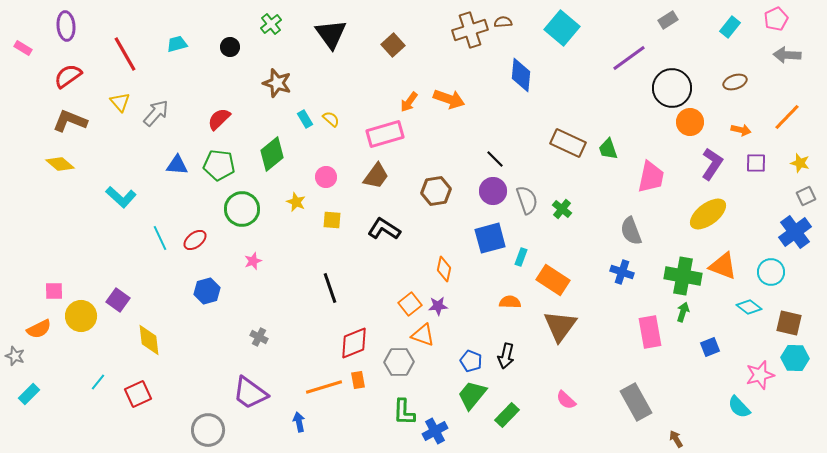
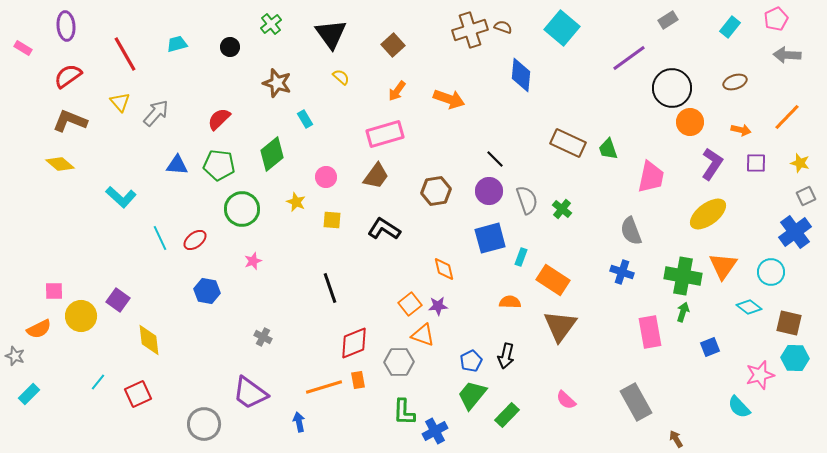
brown semicircle at (503, 22): moved 5 px down; rotated 24 degrees clockwise
orange arrow at (409, 102): moved 12 px left, 11 px up
yellow semicircle at (331, 119): moved 10 px right, 42 px up
purple circle at (493, 191): moved 4 px left
orange triangle at (723, 266): rotated 44 degrees clockwise
orange diamond at (444, 269): rotated 25 degrees counterclockwise
blue hexagon at (207, 291): rotated 25 degrees clockwise
gray cross at (259, 337): moved 4 px right
blue pentagon at (471, 361): rotated 25 degrees clockwise
gray circle at (208, 430): moved 4 px left, 6 px up
